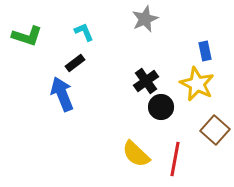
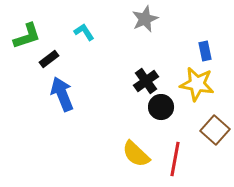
cyan L-shape: rotated 10 degrees counterclockwise
green L-shape: rotated 36 degrees counterclockwise
black rectangle: moved 26 px left, 4 px up
yellow star: rotated 16 degrees counterclockwise
